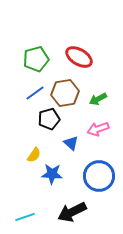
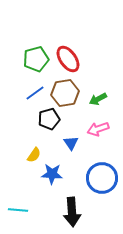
red ellipse: moved 11 px left, 2 px down; rotated 24 degrees clockwise
blue triangle: rotated 14 degrees clockwise
blue circle: moved 3 px right, 2 px down
black arrow: rotated 68 degrees counterclockwise
cyan line: moved 7 px left, 7 px up; rotated 24 degrees clockwise
